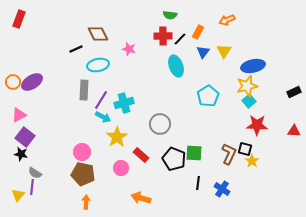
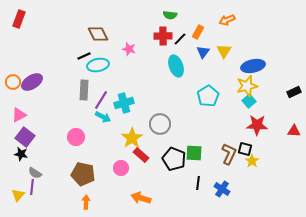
black line at (76, 49): moved 8 px right, 7 px down
yellow star at (117, 137): moved 15 px right, 1 px down
pink circle at (82, 152): moved 6 px left, 15 px up
